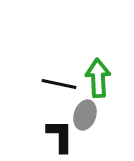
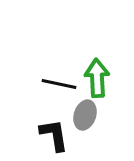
green arrow: moved 1 px left
black L-shape: moved 6 px left, 1 px up; rotated 9 degrees counterclockwise
